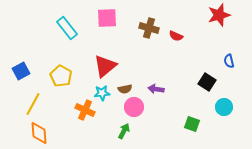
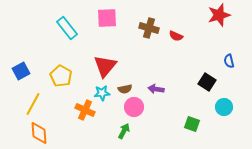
red triangle: rotated 10 degrees counterclockwise
